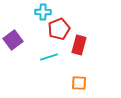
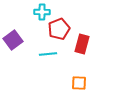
cyan cross: moved 1 px left
red rectangle: moved 3 px right, 1 px up
cyan line: moved 1 px left, 3 px up; rotated 12 degrees clockwise
